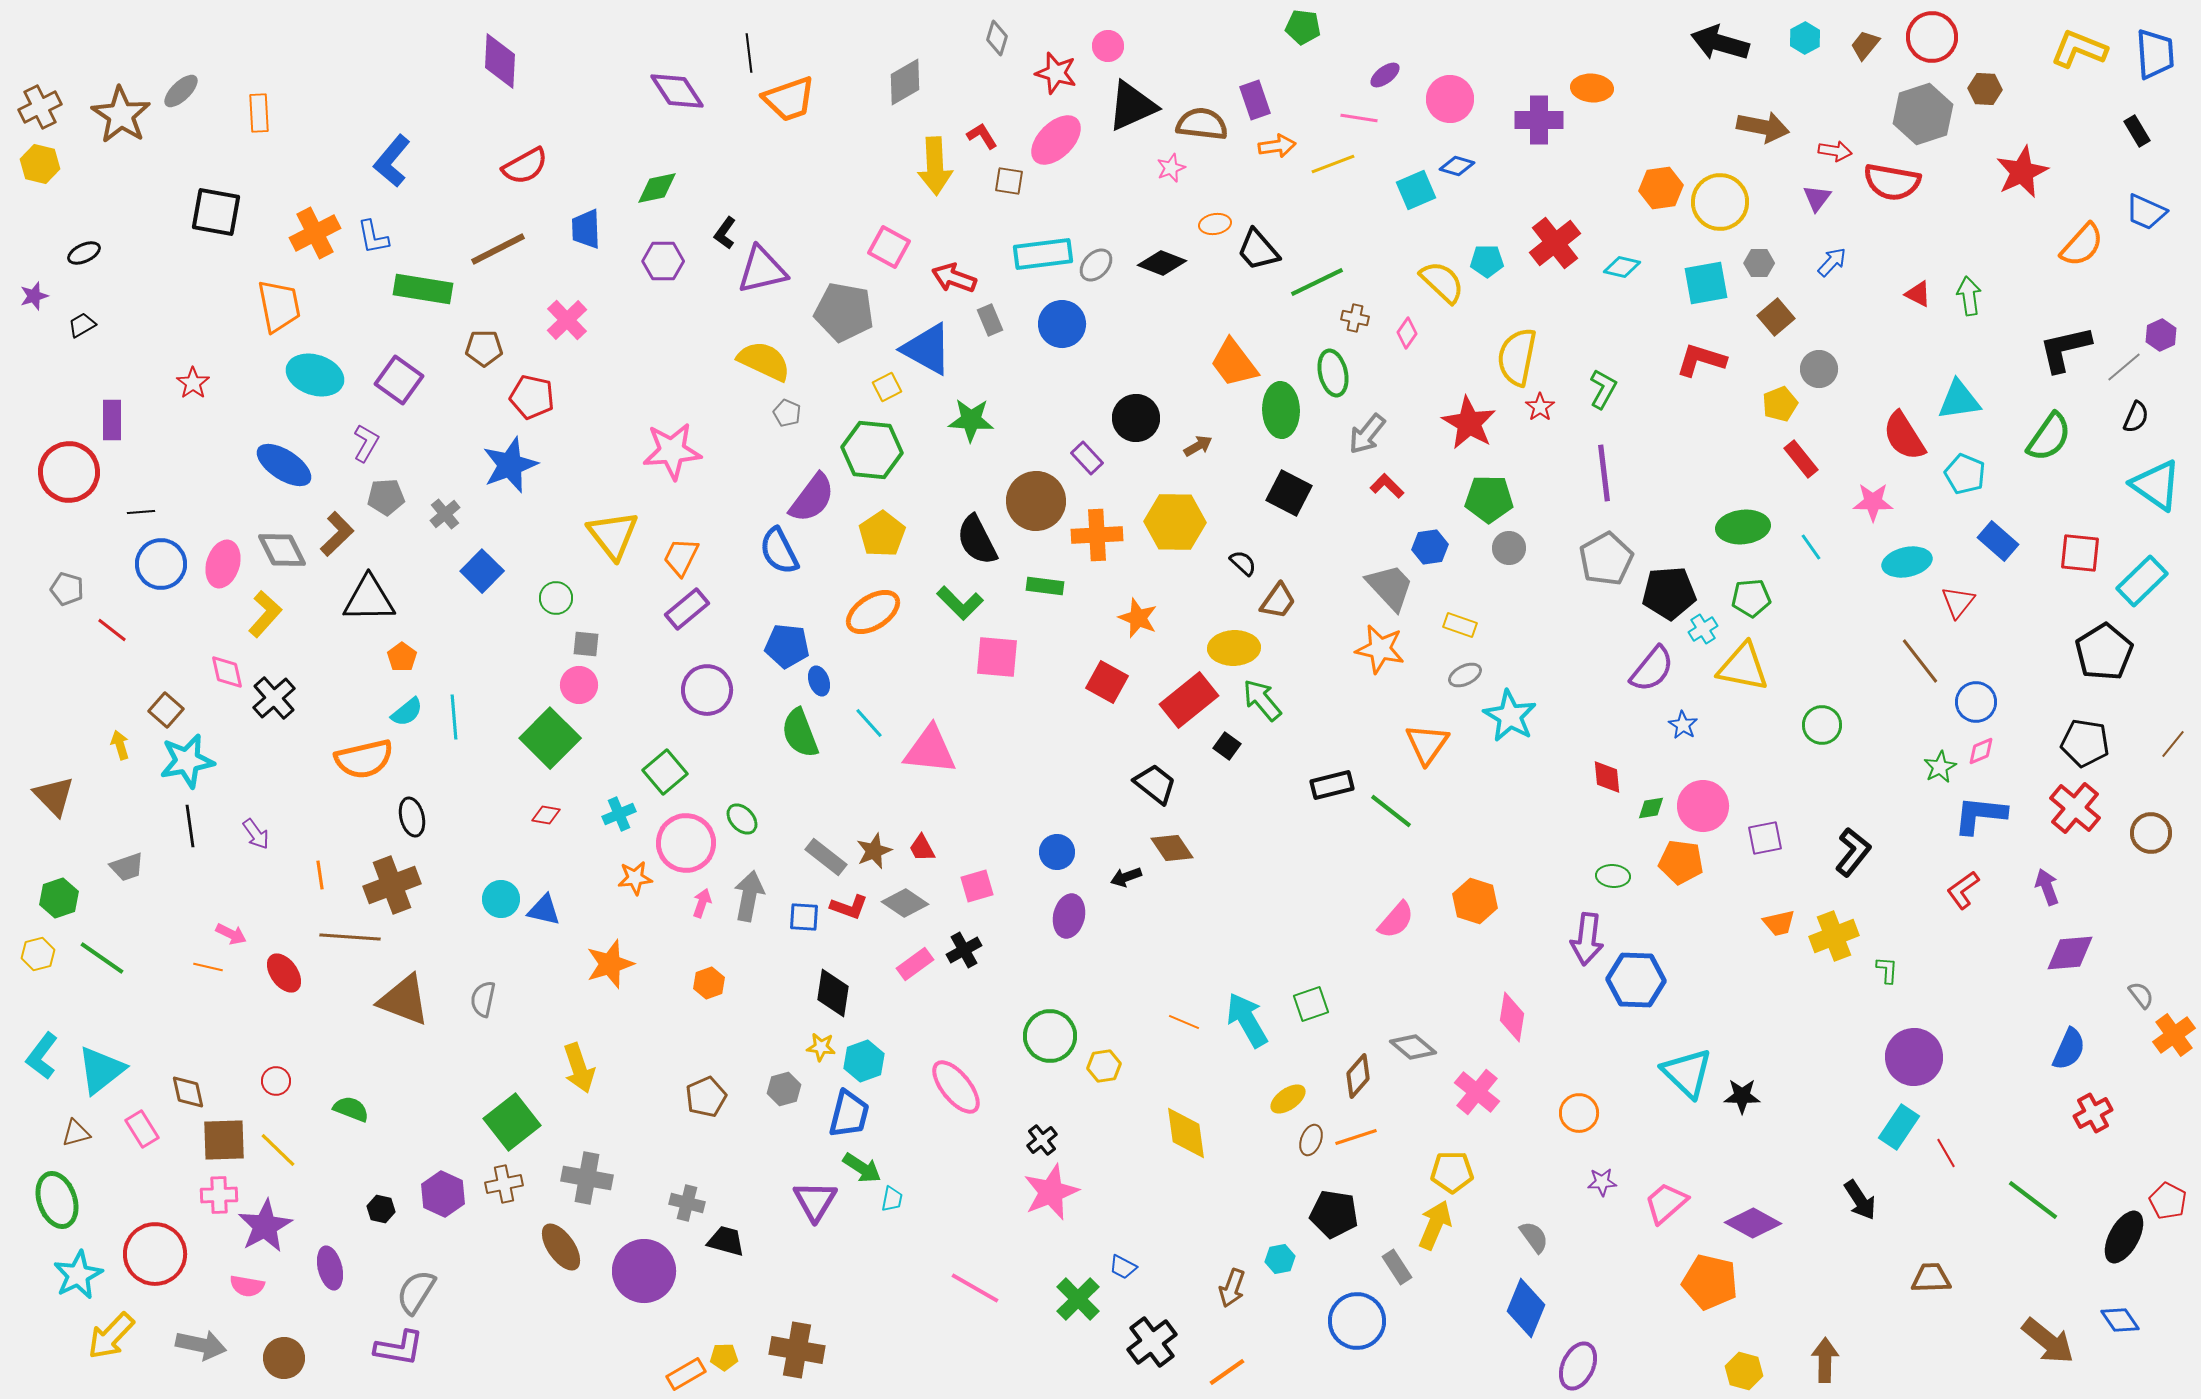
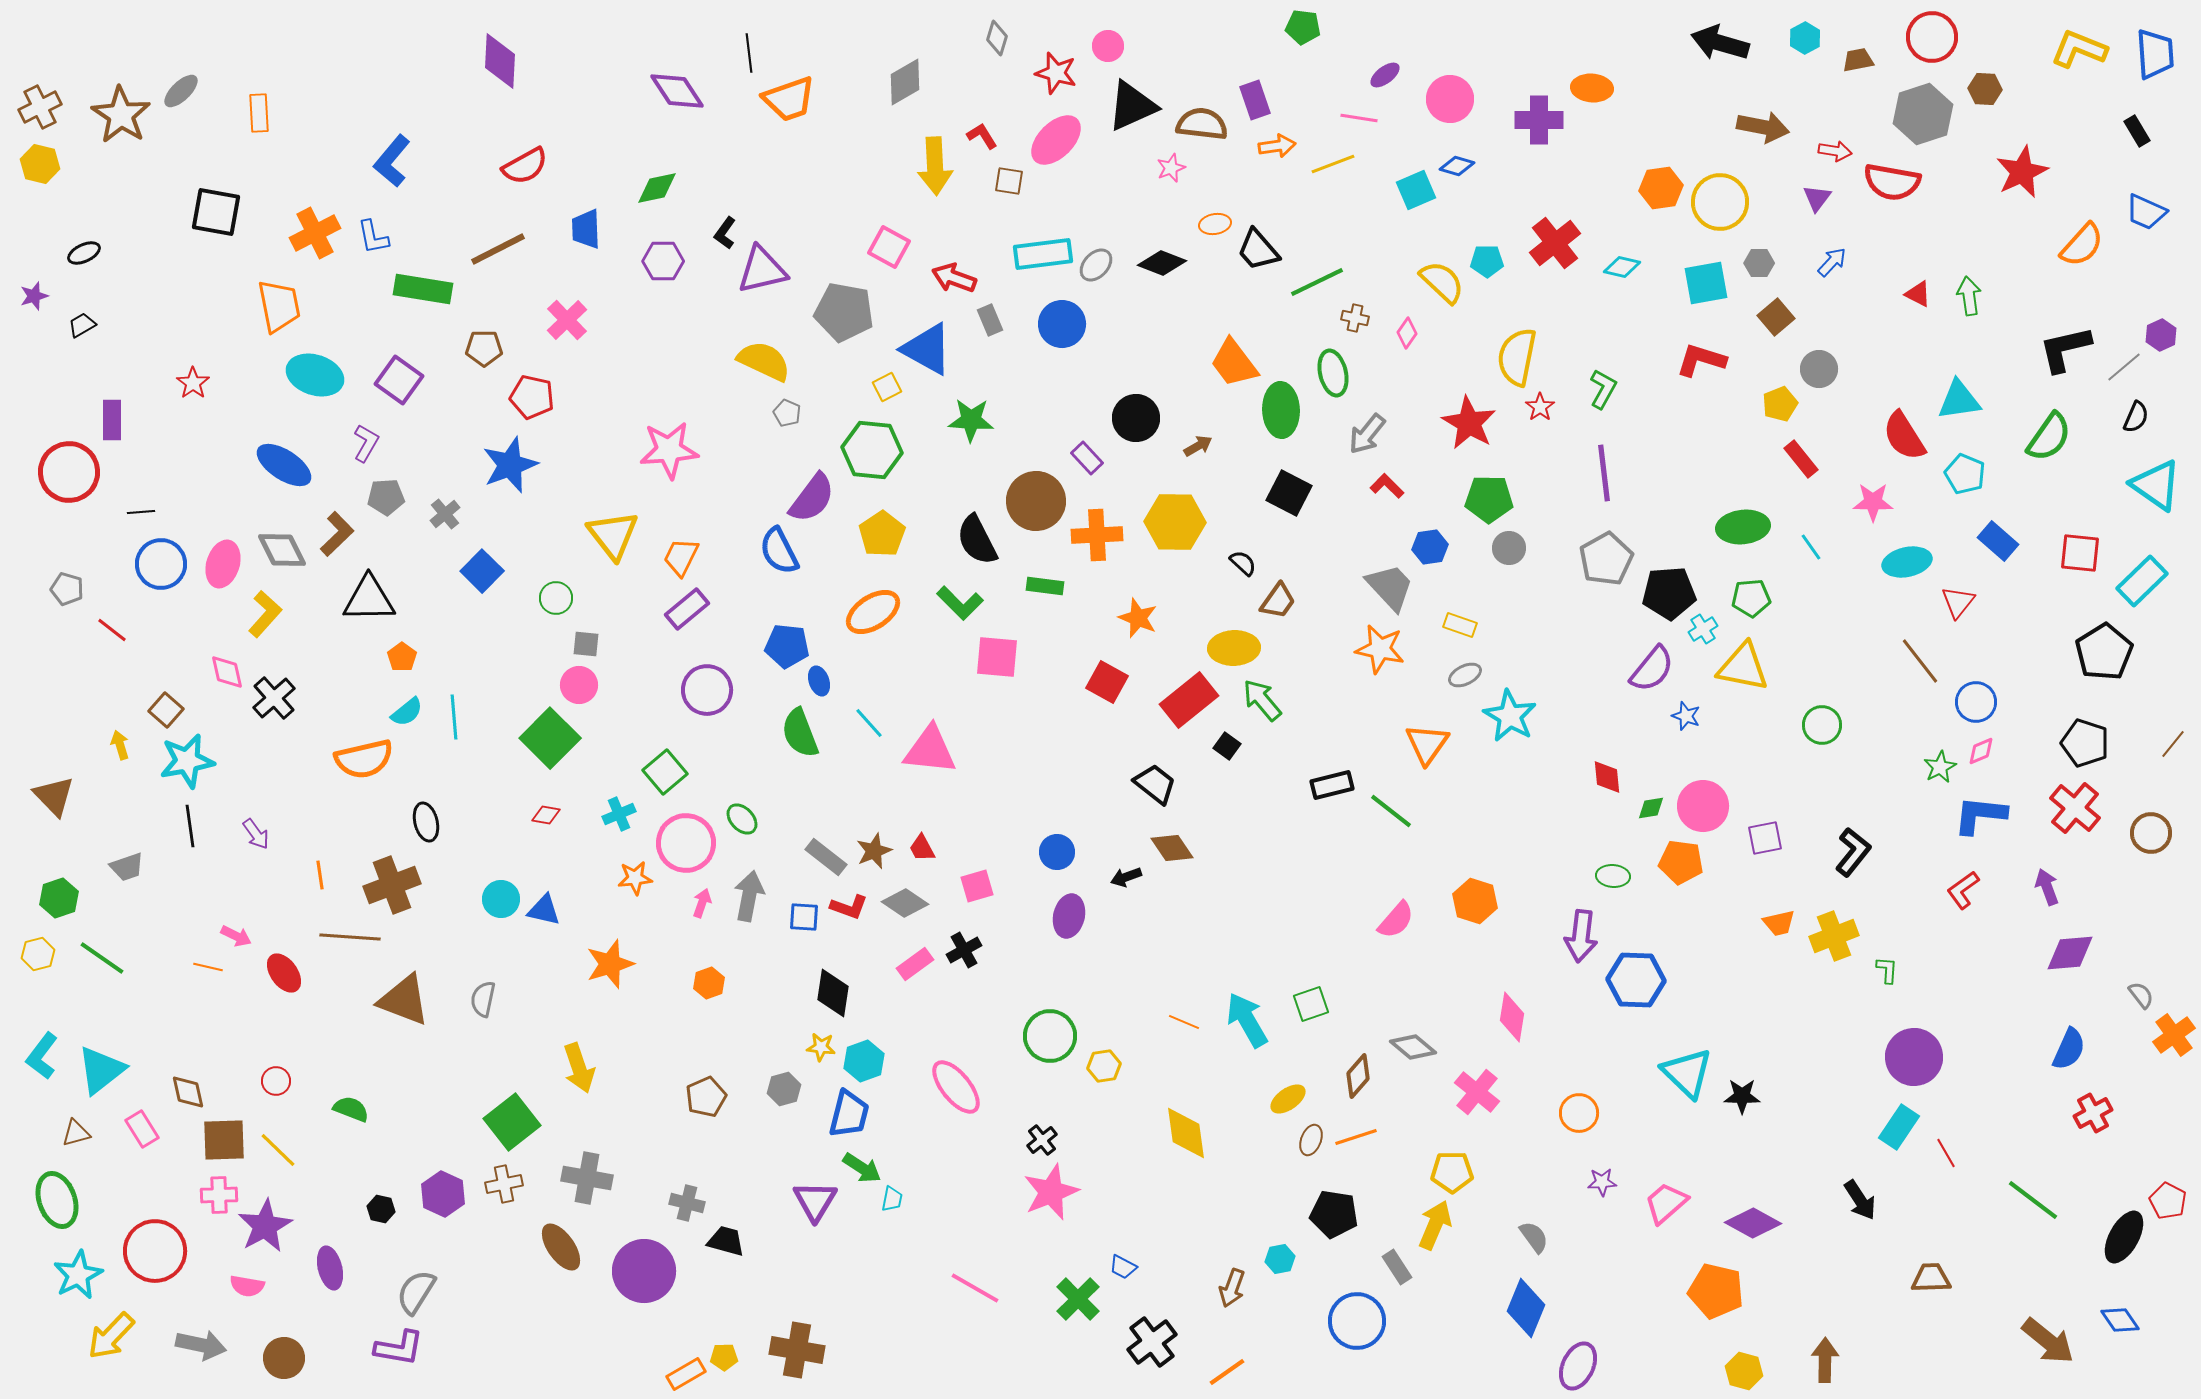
brown trapezoid at (1865, 45): moved 7 px left, 15 px down; rotated 40 degrees clockwise
pink star at (672, 451): moved 3 px left, 1 px up
blue star at (1683, 725): moved 3 px right, 9 px up; rotated 12 degrees counterclockwise
black pentagon at (2085, 743): rotated 9 degrees clockwise
black ellipse at (412, 817): moved 14 px right, 5 px down
pink arrow at (231, 934): moved 5 px right, 2 px down
purple arrow at (1587, 939): moved 6 px left, 3 px up
red circle at (155, 1254): moved 3 px up
orange pentagon at (1710, 1282): moved 6 px right, 9 px down
